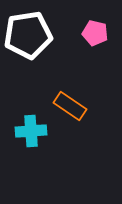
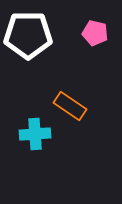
white pentagon: rotated 9 degrees clockwise
cyan cross: moved 4 px right, 3 px down
